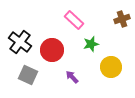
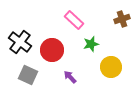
purple arrow: moved 2 px left
